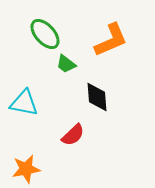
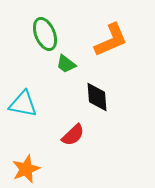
green ellipse: rotated 20 degrees clockwise
cyan triangle: moved 1 px left, 1 px down
orange star: rotated 12 degrees counterclockwise
